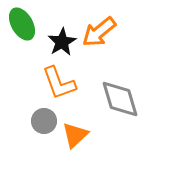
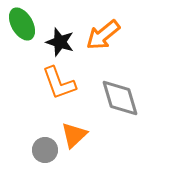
orange arrow: moved 4 px right, 3 px down
black star: moved 2 px left; rotated 24 degrees counterclockwise
gray diamond: moved 1 px up
gray circle: moved 1 px right, 29 px down
orange triangle: moved 1 px left
